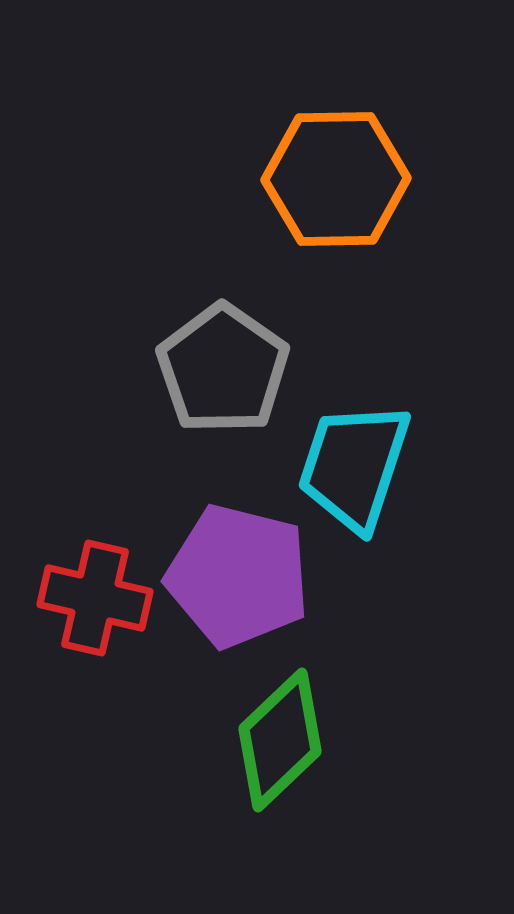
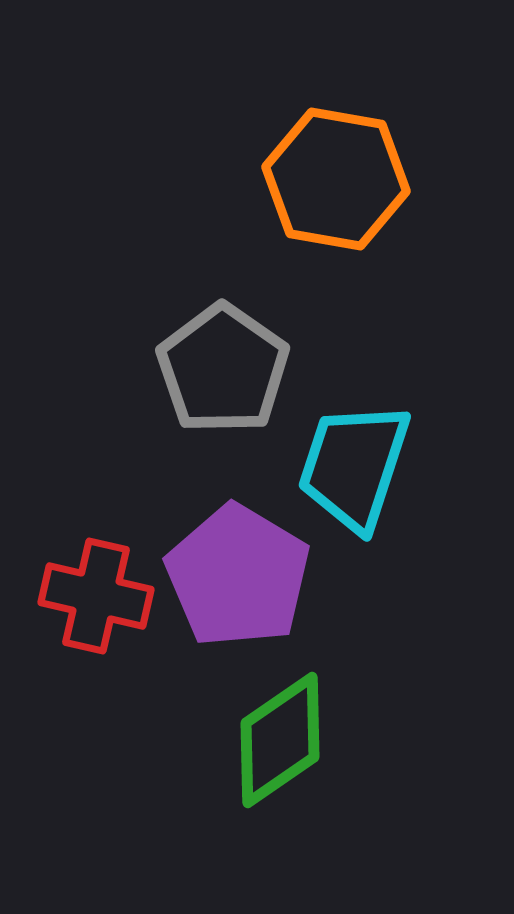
orange hexagon: rotated 11 degrees clockwise
purple pentagon: rotated 17 degrees clockwise
red cross: moved 1 px right, 2 px up
green diamond: rotated 9 degrees clockwise
